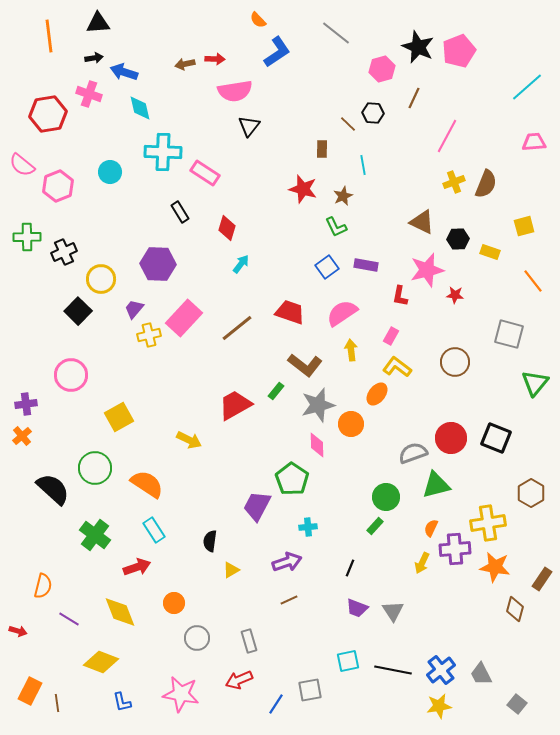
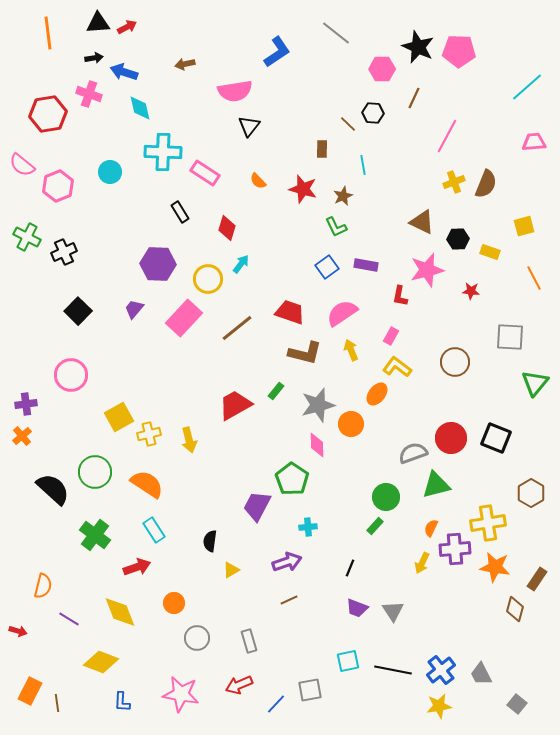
orange semicircle at (258, 20): moved 161 px down
orange line at (49, 36): moved 1 px left, 3 px up
pink pentagon at (459, 51): rotated 24 degrees clockwise
red arrow at (215, 59): moved 88 px left, 32 px up; rotated 30 degrees counterclockwise
pink hexagon at (382, 69): rotated 15 degrees clockwise
green cross at (27, 237): rotated 28 degrees clockwise
yellow circle at (101, 279): moved 107 px right
orange line at (533, 281): moved 1 px right, 3 px up; rotated 10 degrees clockwise
red star at (455, 295): moved 16 px right, 4 px up
gray square at (509, 334): moved 1 px right, 3 px down; rotated 12 degrees counterclockwise
yellow cross at (149, 335): moved 99 px down
yellow arrow at (351, 350): rotated 15 degrees counterclockwise
brown L-shape at (305, 365): moved 12 px up; rotated 24 degrees counterclockwise
yellow arrow at (189, 440): rotated 50 degrees clockwise
green circle at (95, 468): moved 4 px down
brown rectangle at (542, 579): moved 5 px left
red arrow at (239, 680): moved 5 px down
blue L-shape at (122, 702): rotated 15 degrees clockwise
blue line at (276, 704): rotated 10 degrees clockwise
